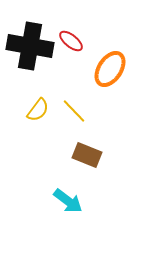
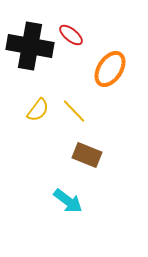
red ellipse: moved 6 px up
